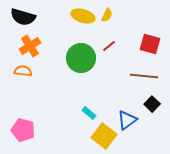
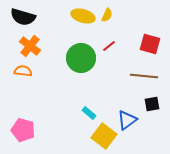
orange cross: rotated 20 degrees counterclockwise
black square: rotated 35 degrees clockwise
